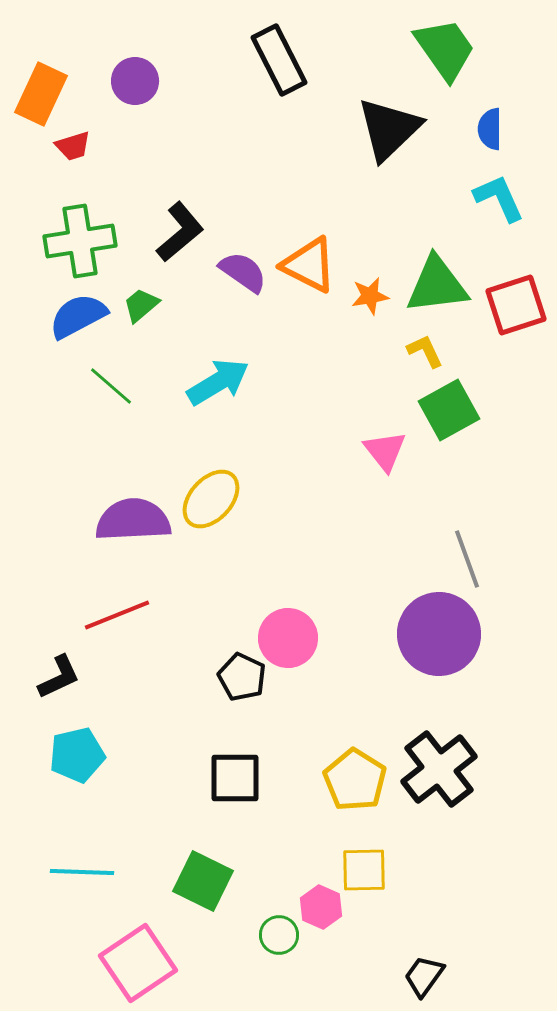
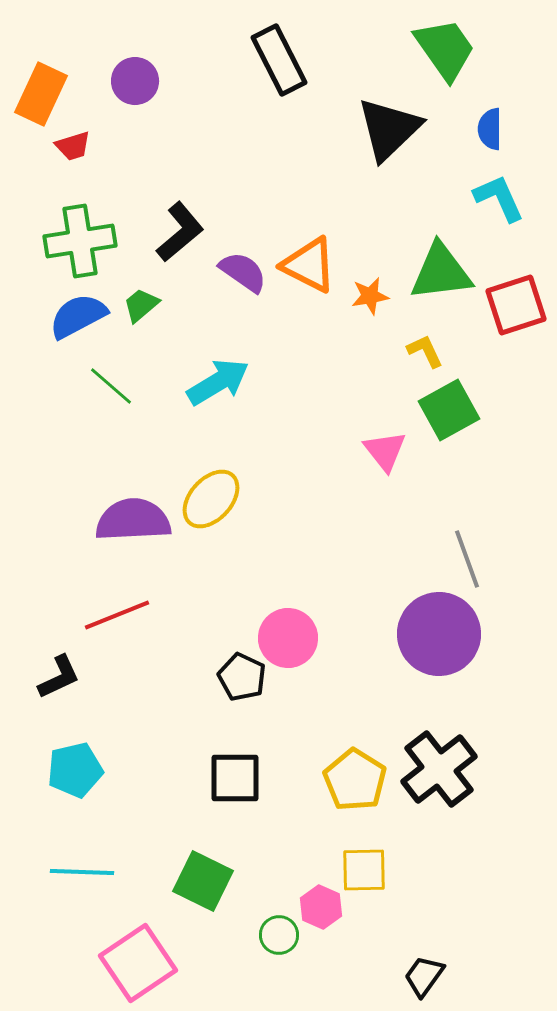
green triangle at (437, 285): moved 4 px right, 13 px up
cyan pentagon at (77, 755): moved 2 px left, 15 px down
